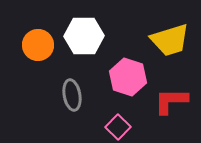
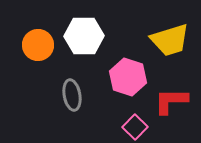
pink square: moved 17 px right
